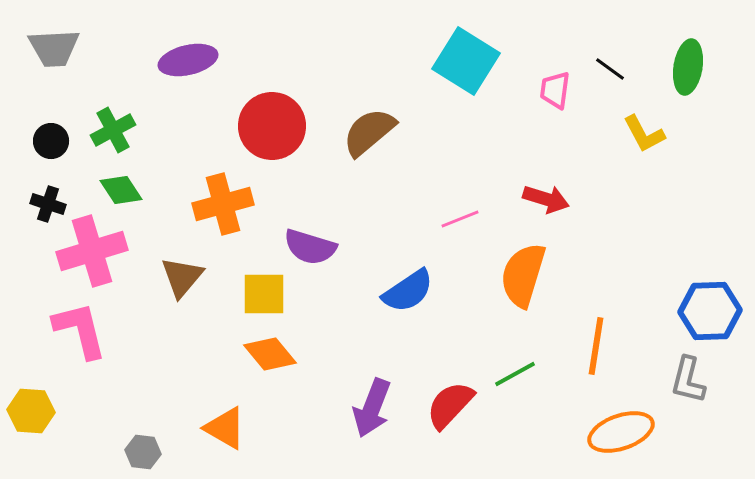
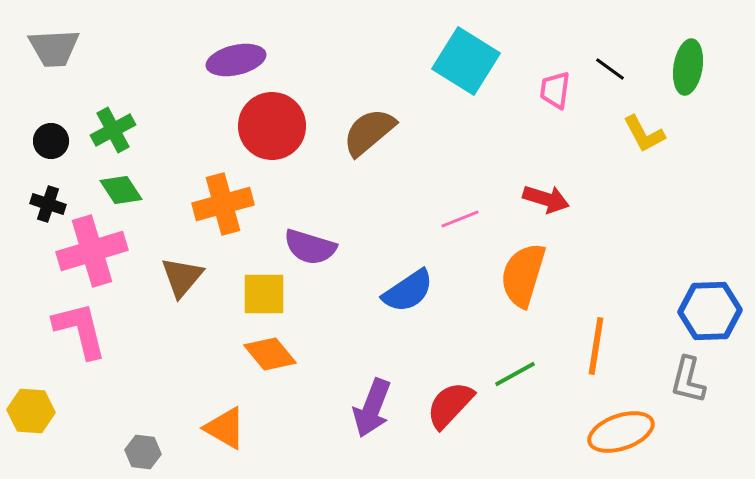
purple ellipse: moved 48 px right
